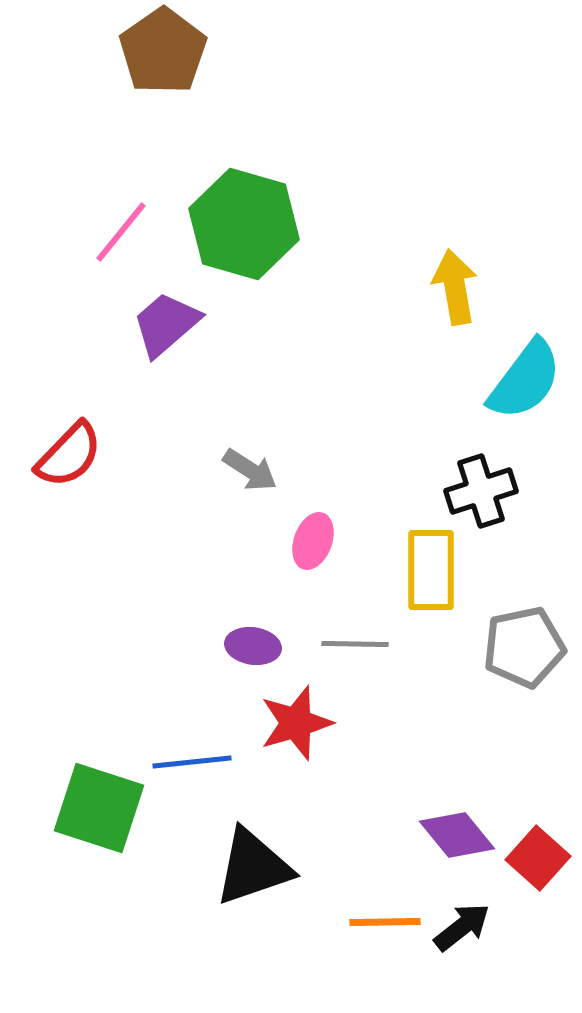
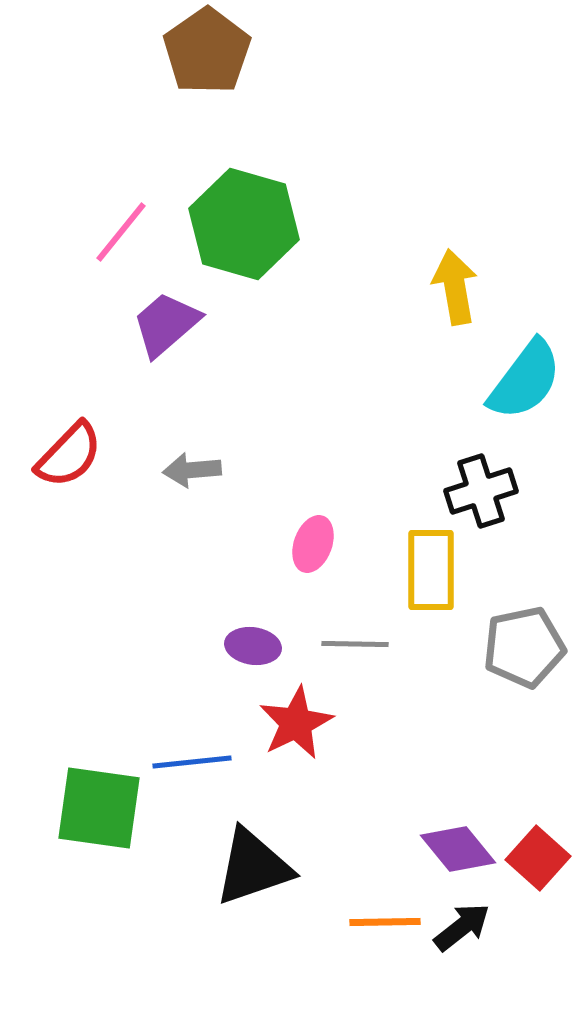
brown pentagon: moved 44 px right
gray arrow: moved 58 px left; rotated 142 degrees clockwise
pink ellipse: moved 3 px down
red star: rotated 10 degrees counterclockwise
green square: rotated 10 degrees counterclockwise
purple diamond: moved 1 px right, 14 px down
